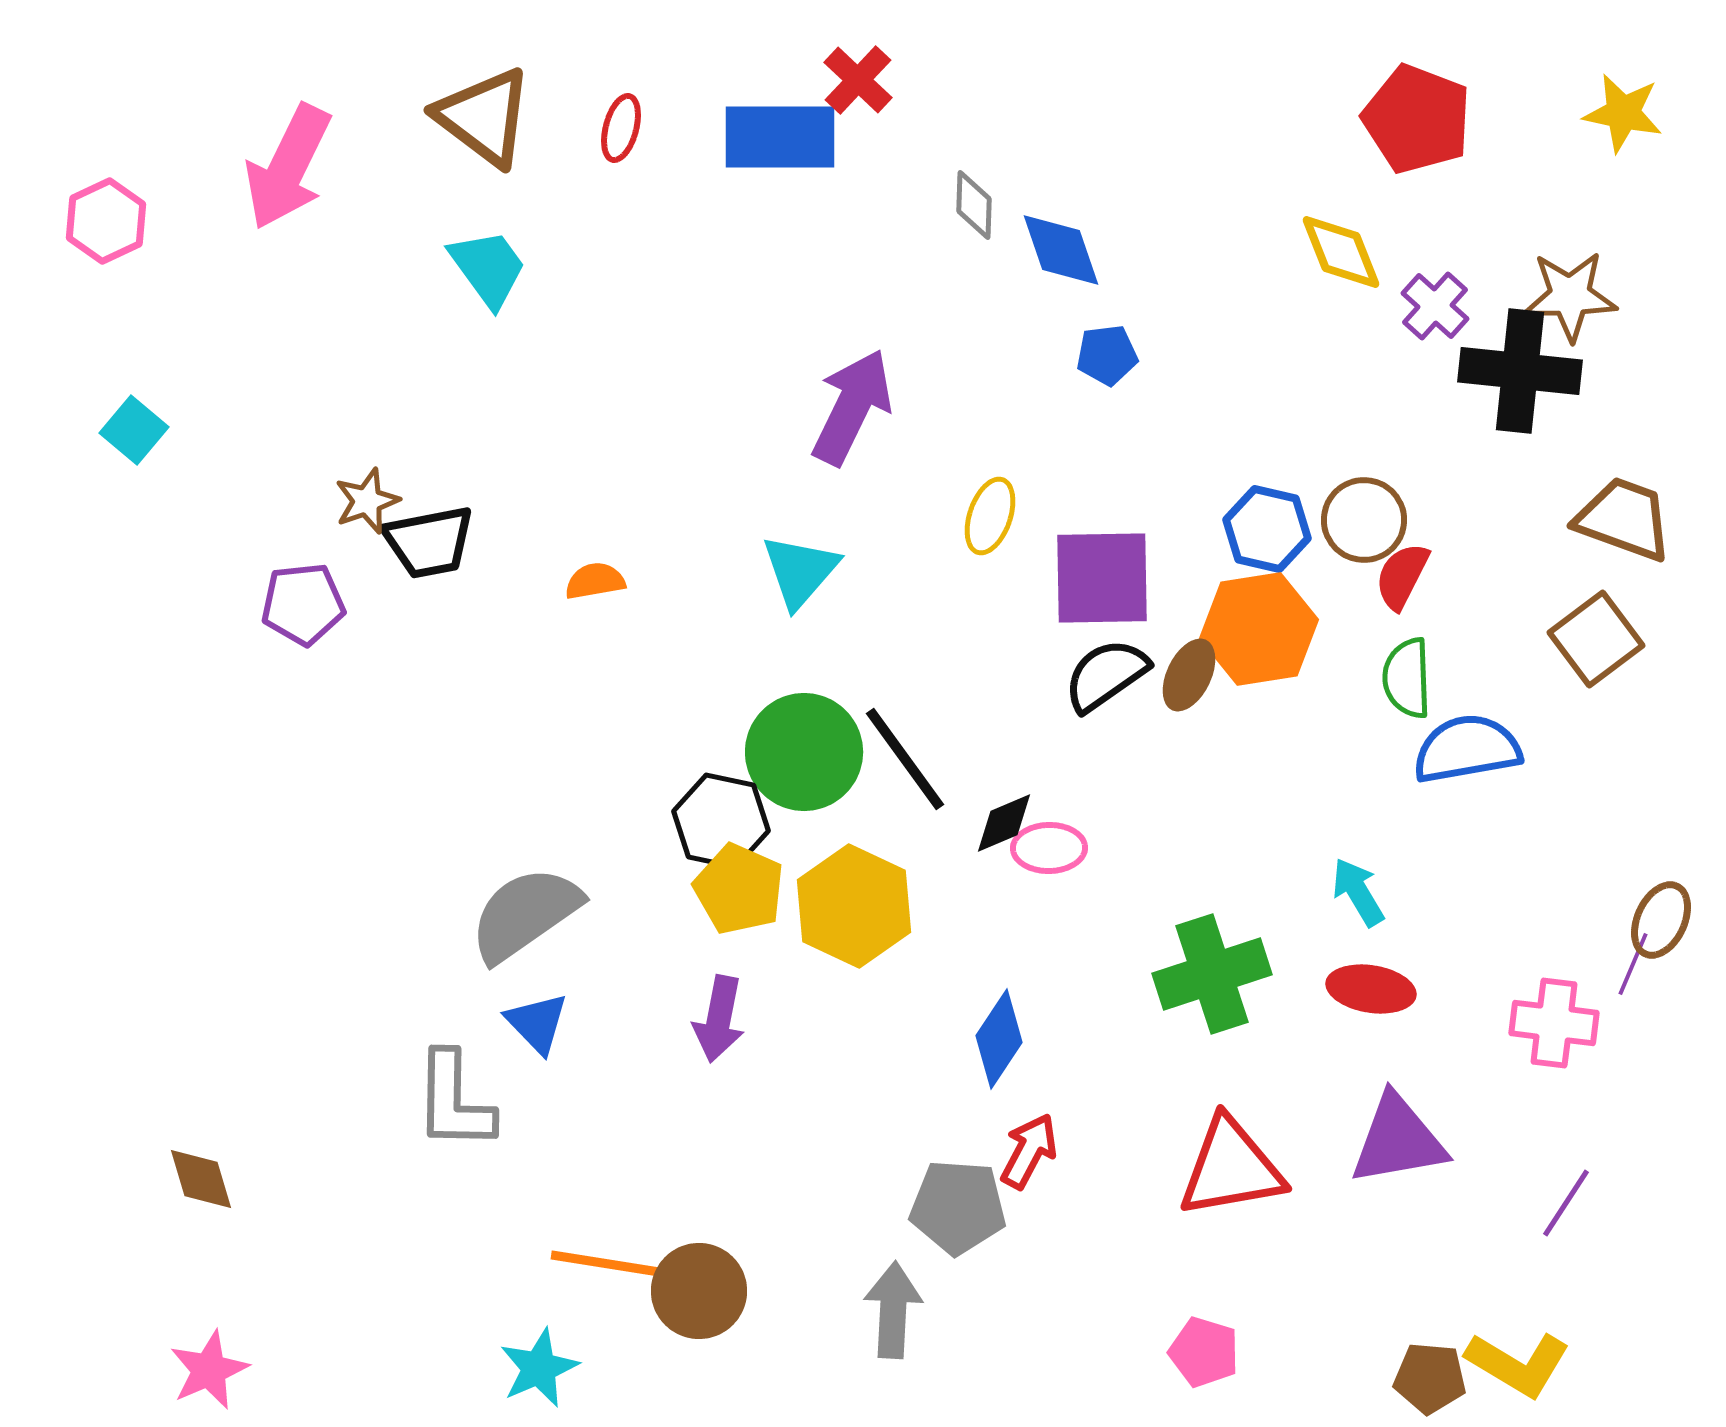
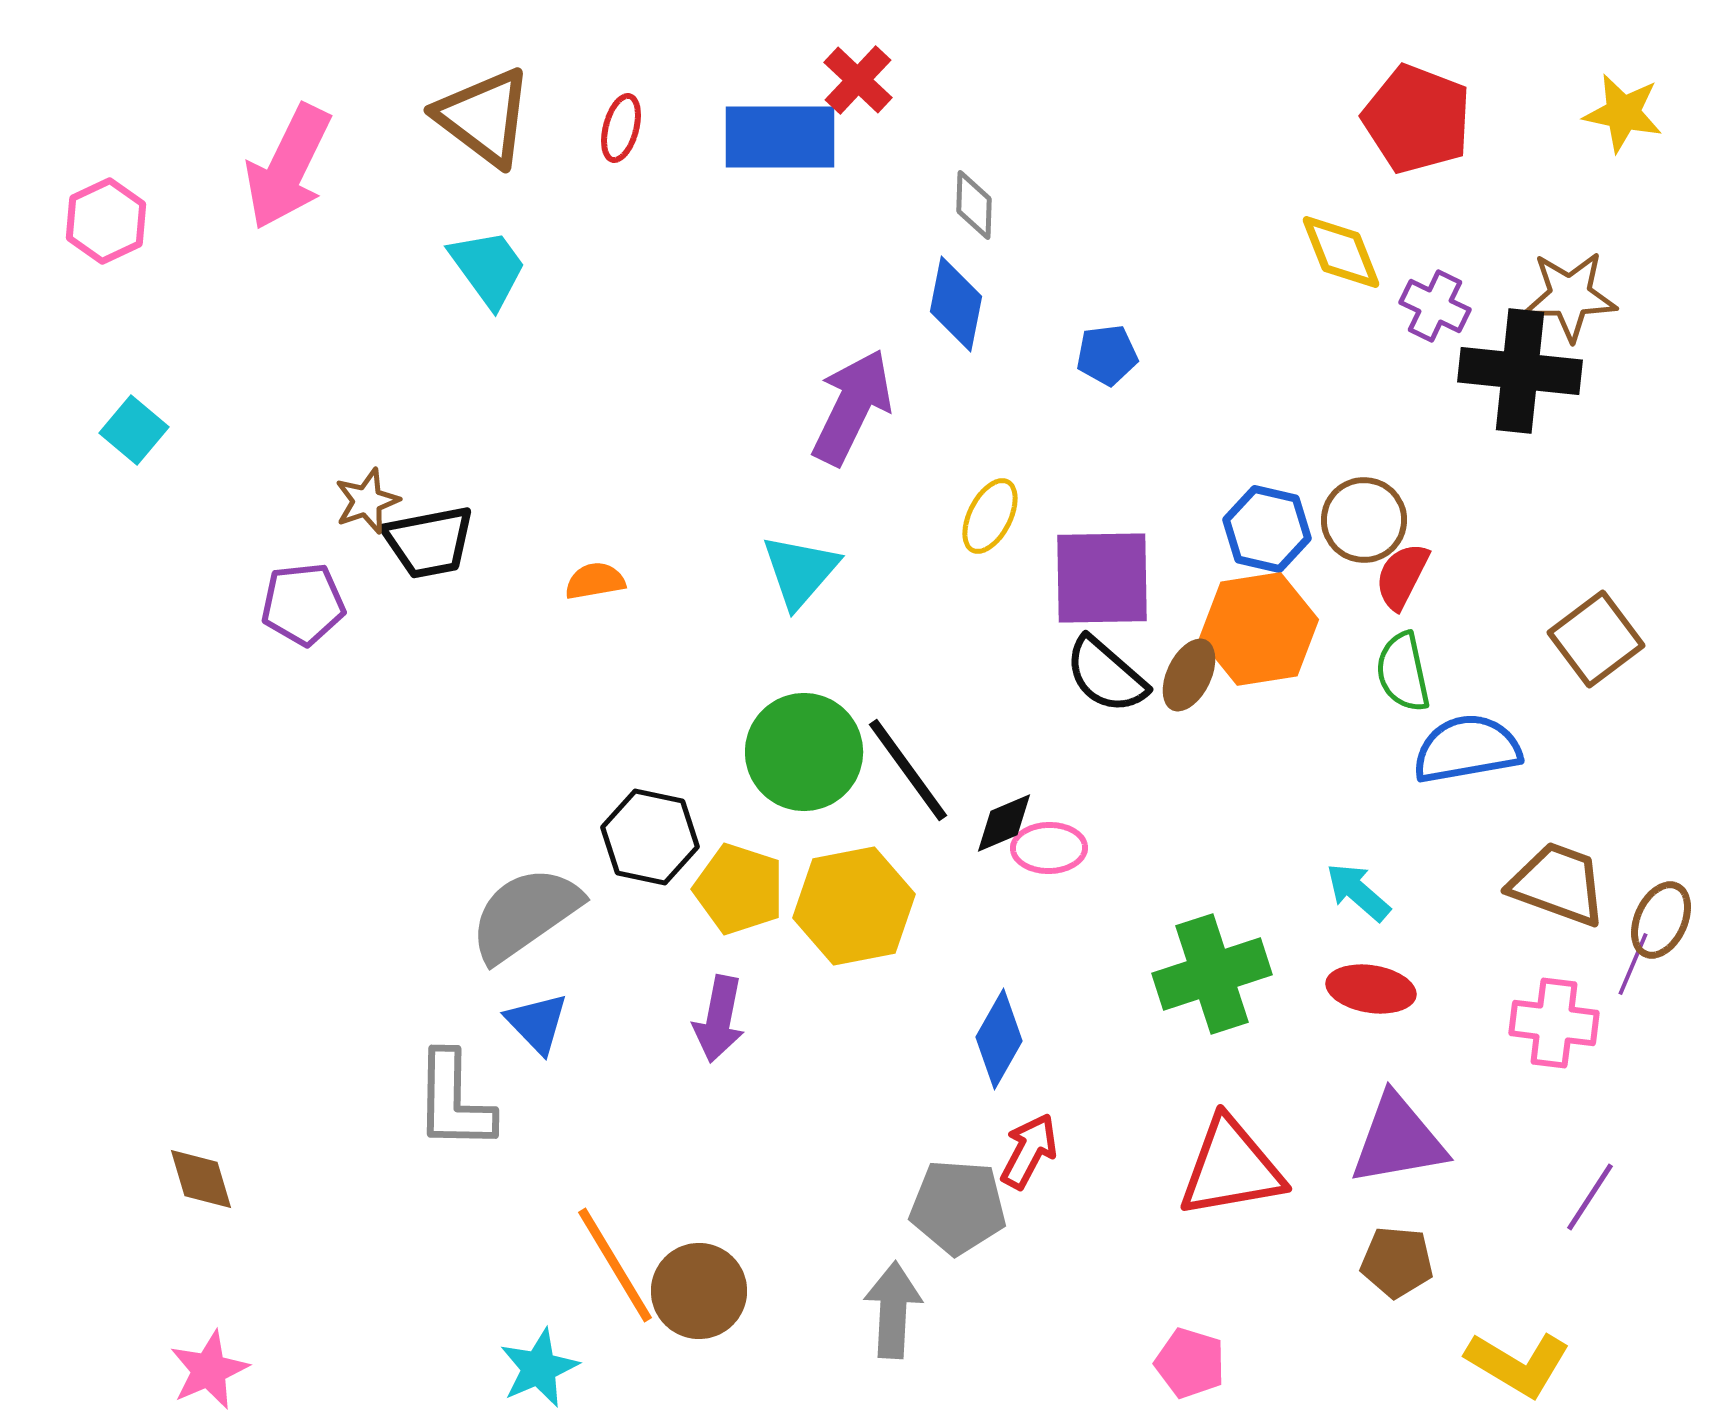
blue diamond at (1061, 250): moved 105 px left, 54 px down; rotated 30 degrees clockwise
purple cross at (1435, 306): rotated 16 degrees counterclockwise
yellow ellipse at (990, 516): rotated 8 degrees clockwise
brown trapezoid at (1624, 519): moved 66 px left, 365 px down
black semicircle at (1106, 675): rotated 104 degrees counterclockwise
green semicircle at (1407, 678): moved 4 px left, 6 px up; rotated 10 degrees counterclockwise
black line at (905, 759): moved 3 px right, 11 px down
black hexagon at (721, 821): moved 71 px left, 16 px down
yellow pentagon at (739, 889): rotated 6 degrees counterclockwise
cyan arrow at (1358, 892): rotated 18 degrees counterclockwise
yellow hexagon at (854, 906): rotated 24 degrees clockwise
blue diamond at (999, 1039): rotated 4 degrees counterclockwise
purple line at (1566, 1203): moved 24 px right, 6 px up
orange line at (615, 1265): rotated 50 degrees clockwise
pink pentagon at (1204, 1352): moved 14 px left, 11 px down
brown pentagon at (1430, 1378): moved 33 px left, 116 px up
